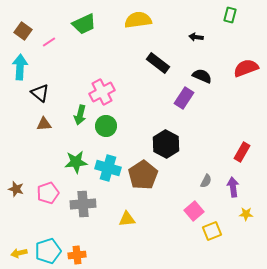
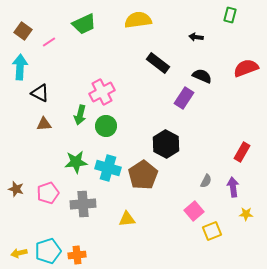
black triangle: rotated 12 degrees counterclockwise
